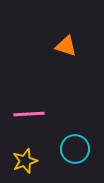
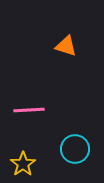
pink line: moved 4 px up
yellow star: moved 2 px left, 3 px down; rotated 15 degrees counterclockwise
